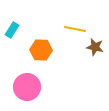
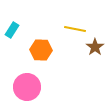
brown star: rotated 24 degrees clockwise
